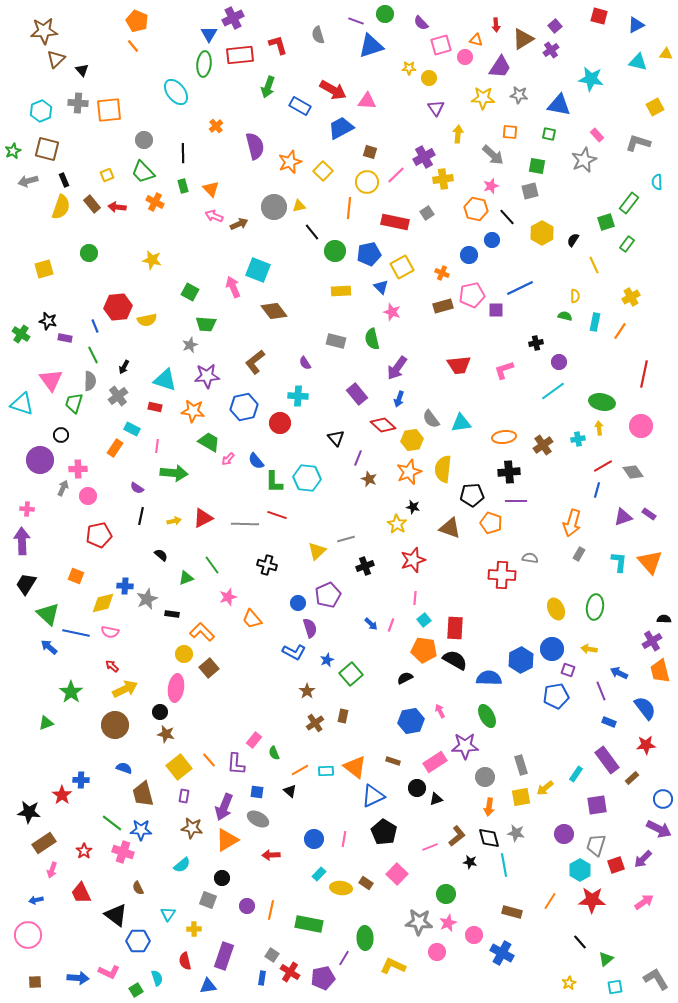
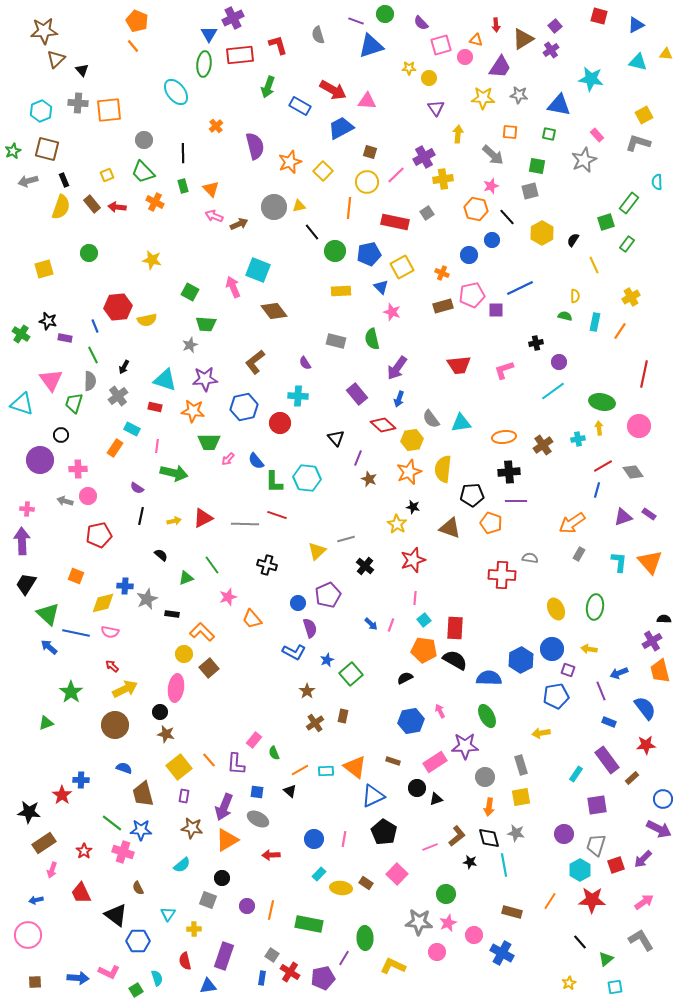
yellow square at (655, 107): moved 11 px left, 8 px down
purple star at (207, 376): moved 2 px left, 3 px down
pink circle at (641, 426): moved 2 px left
green trapezoid at (209, 442): rotated 150 degrees clockwise
green arrow at (174, 473): rotated 8 degrees clockwise
gray arrow at (63, 488): moved 2 px right, 13 px down; rotated 98 degrees counterclockwise
orange arrow at (572, 523): rotated 40 degrees clockwise
black cross at (365, 566): rotated 30 degrees counterclockwise
blue arrow at (619, 673): rotated 48 degrees counterclockwise
yellow arrow at (545, 788): moved 4 px left, 55 px up; rotated 30 degrees clockwise
gray L-shape at (656, 979): moved 15 px left, 39 px up
